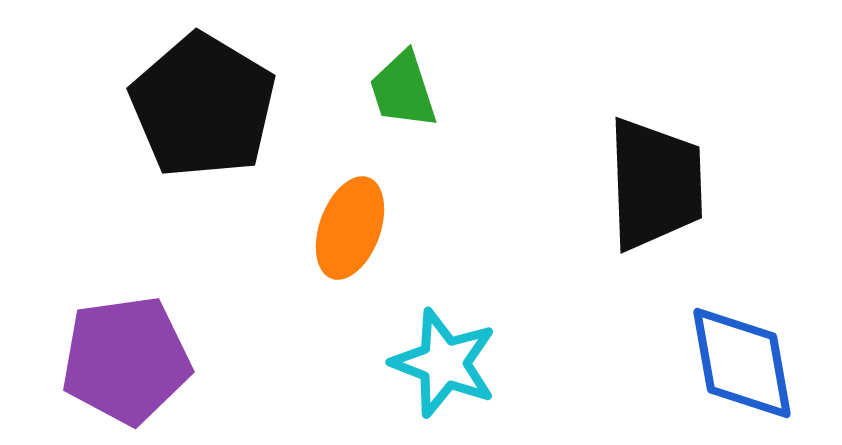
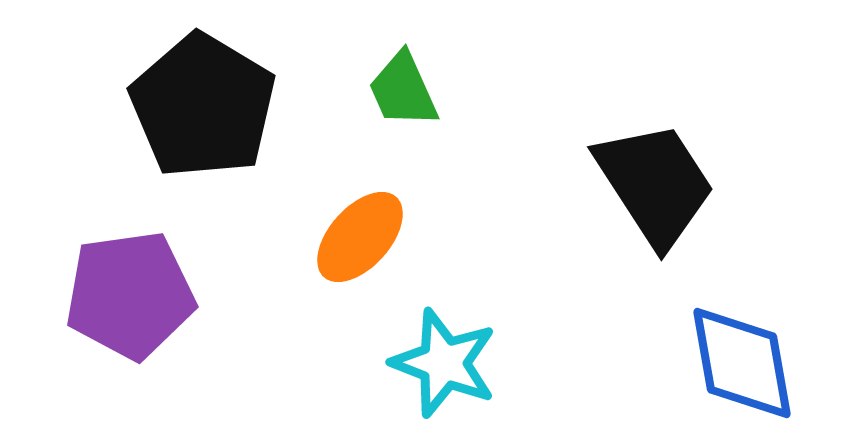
green trapezoid: rotated 6 degrees counterclockwise
black trapezoid: rotated 31 degrees counterclockwise
orange ellipse: moved 10 px right, 9 px down; rotated 22 degrees clockwise
purple pentagon: moved 4 px right, 65 px up
